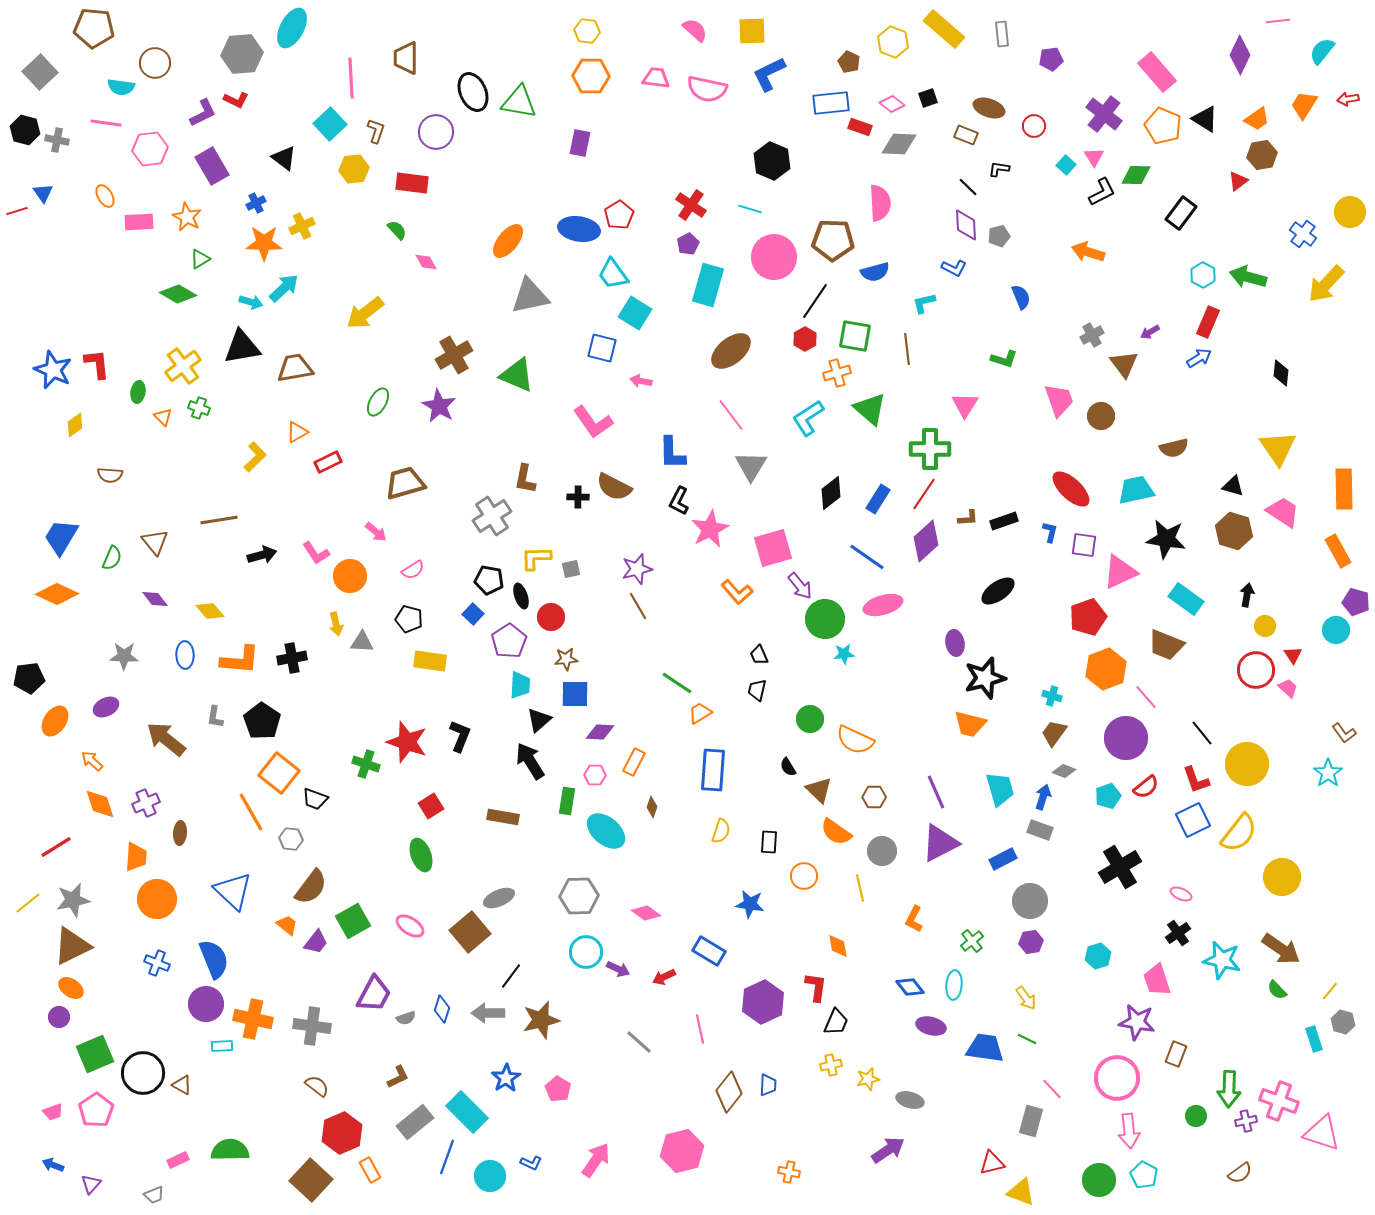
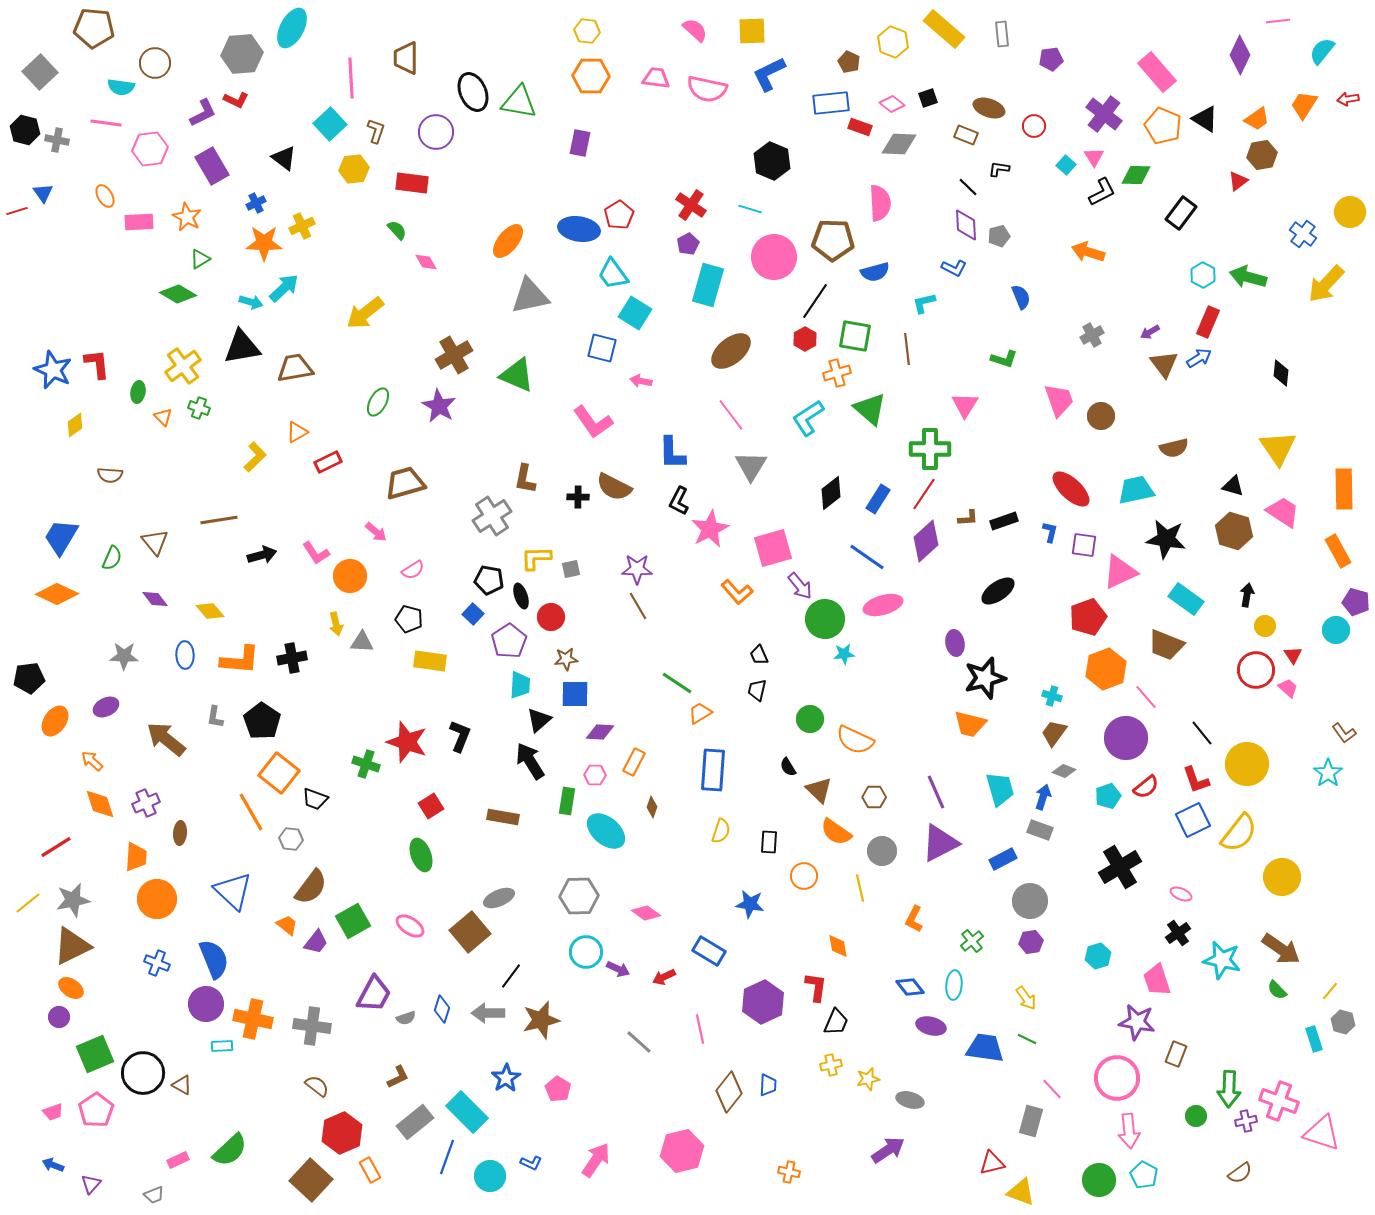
brown triangle at (1124, 364): moved 40 px right
purple star at (637, 569): rotated 16 degrees clockwise
green semicircle at (230, 1150): rotated 138 degrees clockwise
